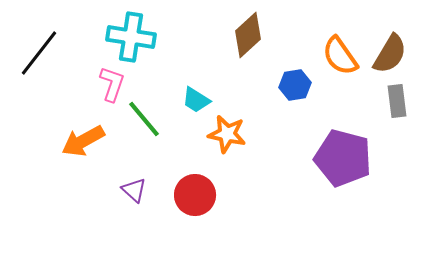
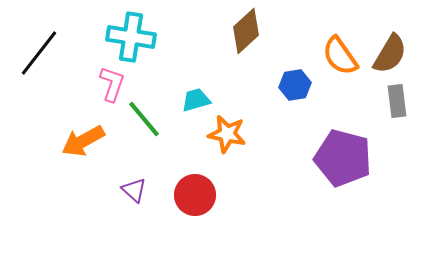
brown diamond: moved 2 px left, 4 px up
cyan trapezoid: rotated 132 degrees clockwise
